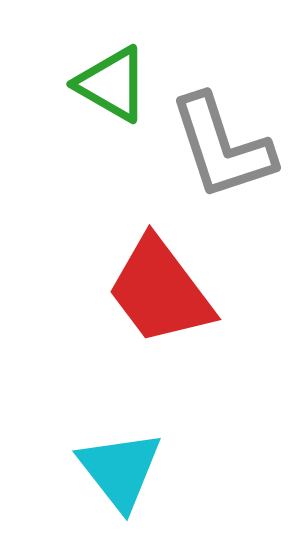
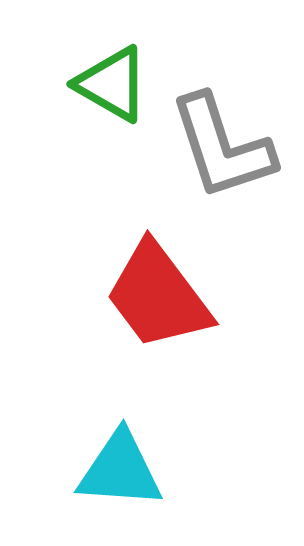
red trapezoid: moved 2 px left, 5 px down
cyan triangle: rotated 48 degrees counterclockwise
